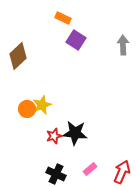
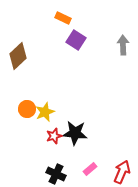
yellow star: moved 3 px right, 7 px down
